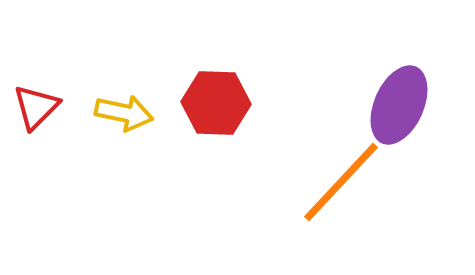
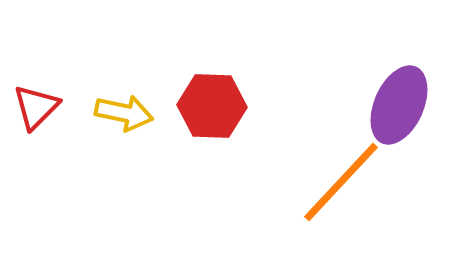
red hexagon: moved 4 px left, 3 px down
